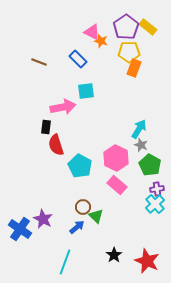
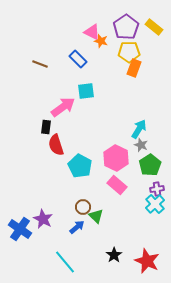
yellow rectangle: moved 6 px right
brown line: moved 1 px right, 2 px down
pink arrow: rotated 25 degrees counterclockwise
green pentagon: rotated 10 degrees clockwise
cyan line: rotated 60 degrees counterclockwise
